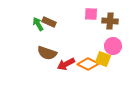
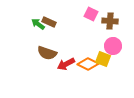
pink square: rotated 24 degrees clockwise
green arrow: rotated 24 degrees counterclockwise
